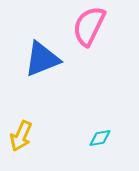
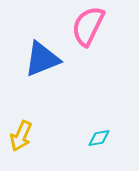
pink semicircle: moved 1 px left
cyan diamond: moved 1 px left
